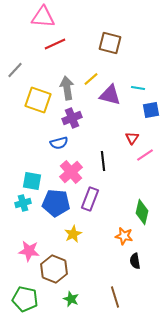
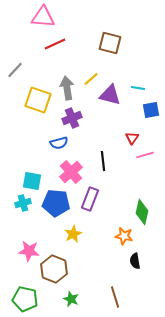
pink line: rotated 18 degrees clockwise
